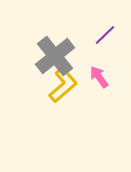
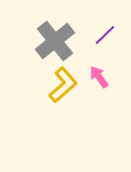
gray cross: moved 15 px up
